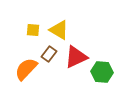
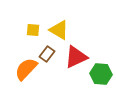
brown rectangle: moved 2 px left
green hexagon: moved 1 px left, 2 px down
